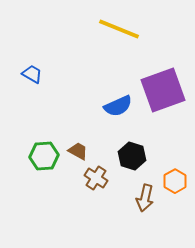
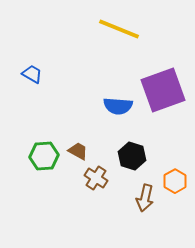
blue semicircle: rotated 28 degrees clockwise
